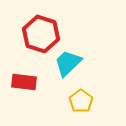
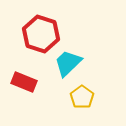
red rectangle: rotated 15 degrees clockwise
yellow pentagon: moved 1 px right, 4 px up
